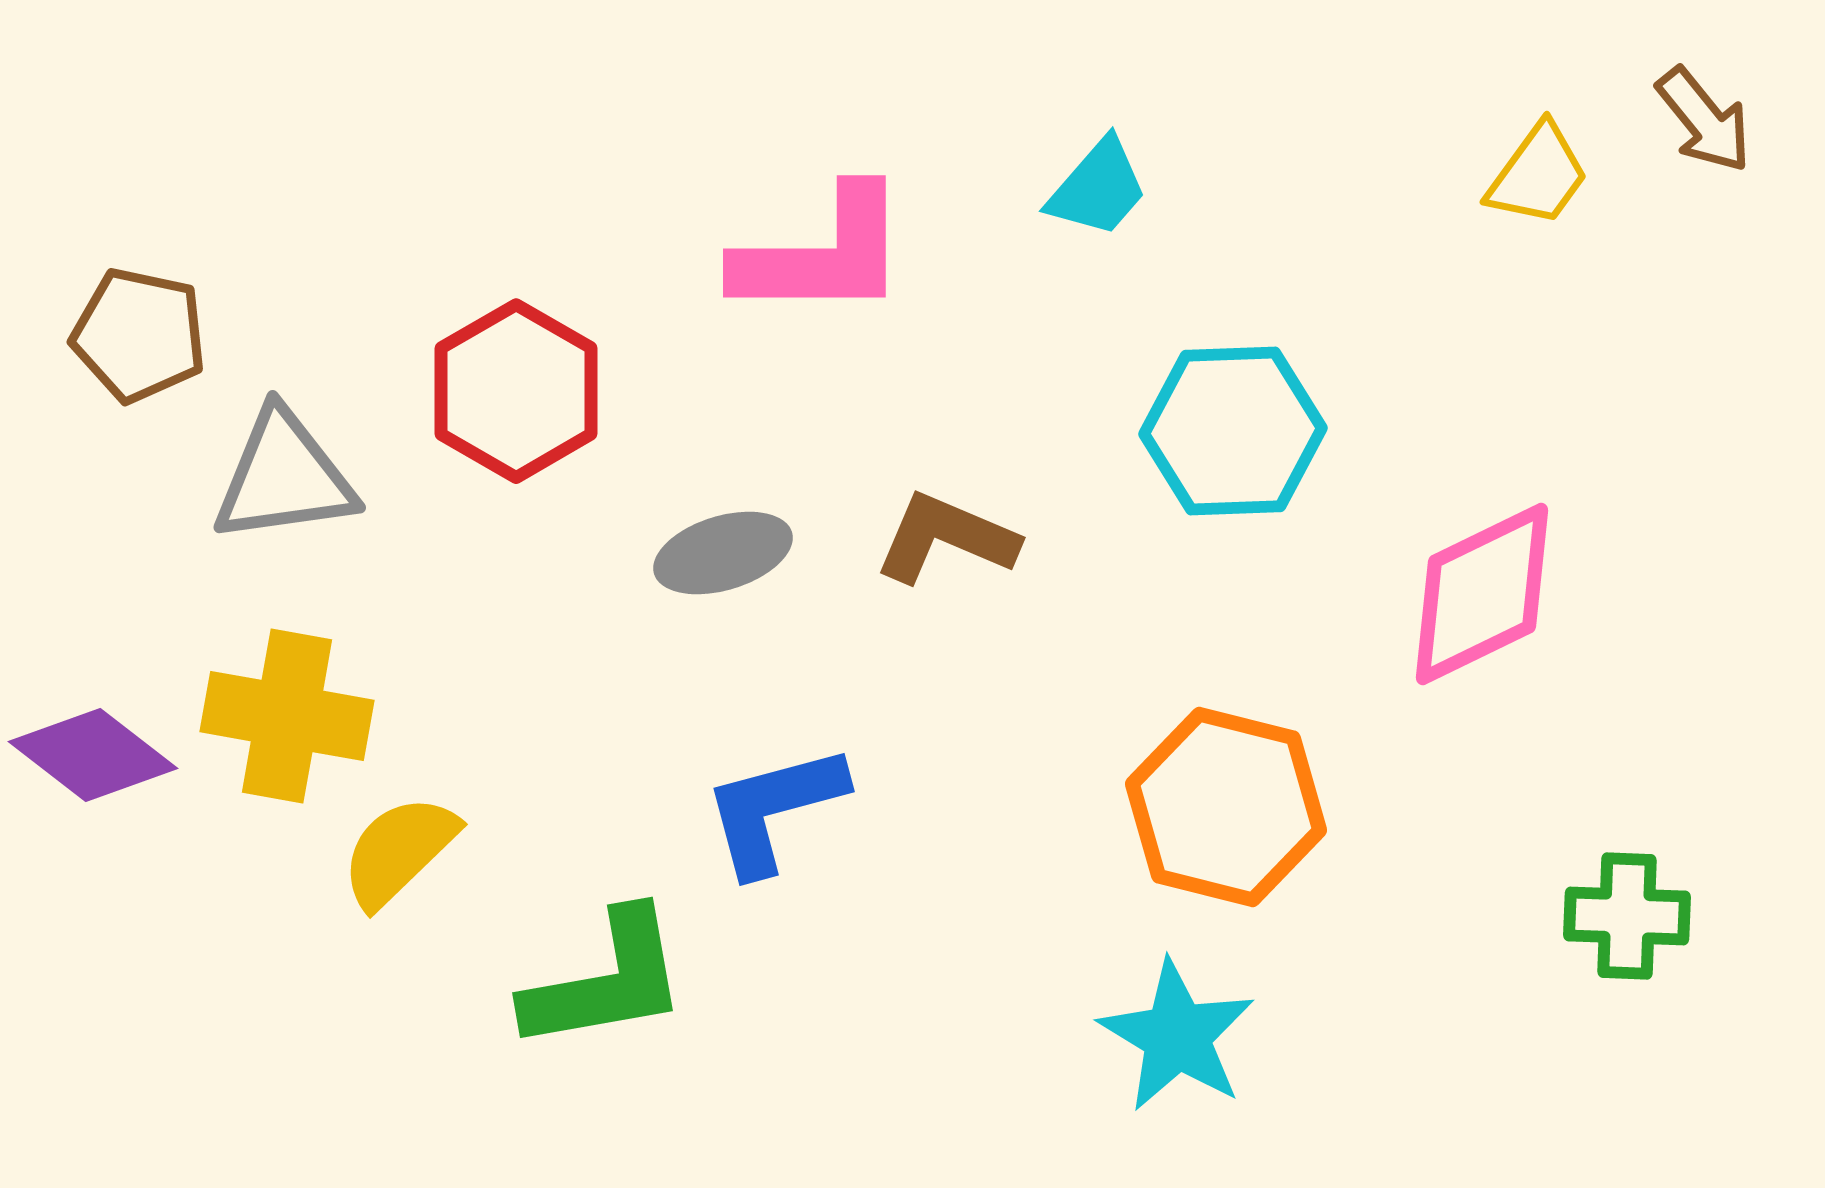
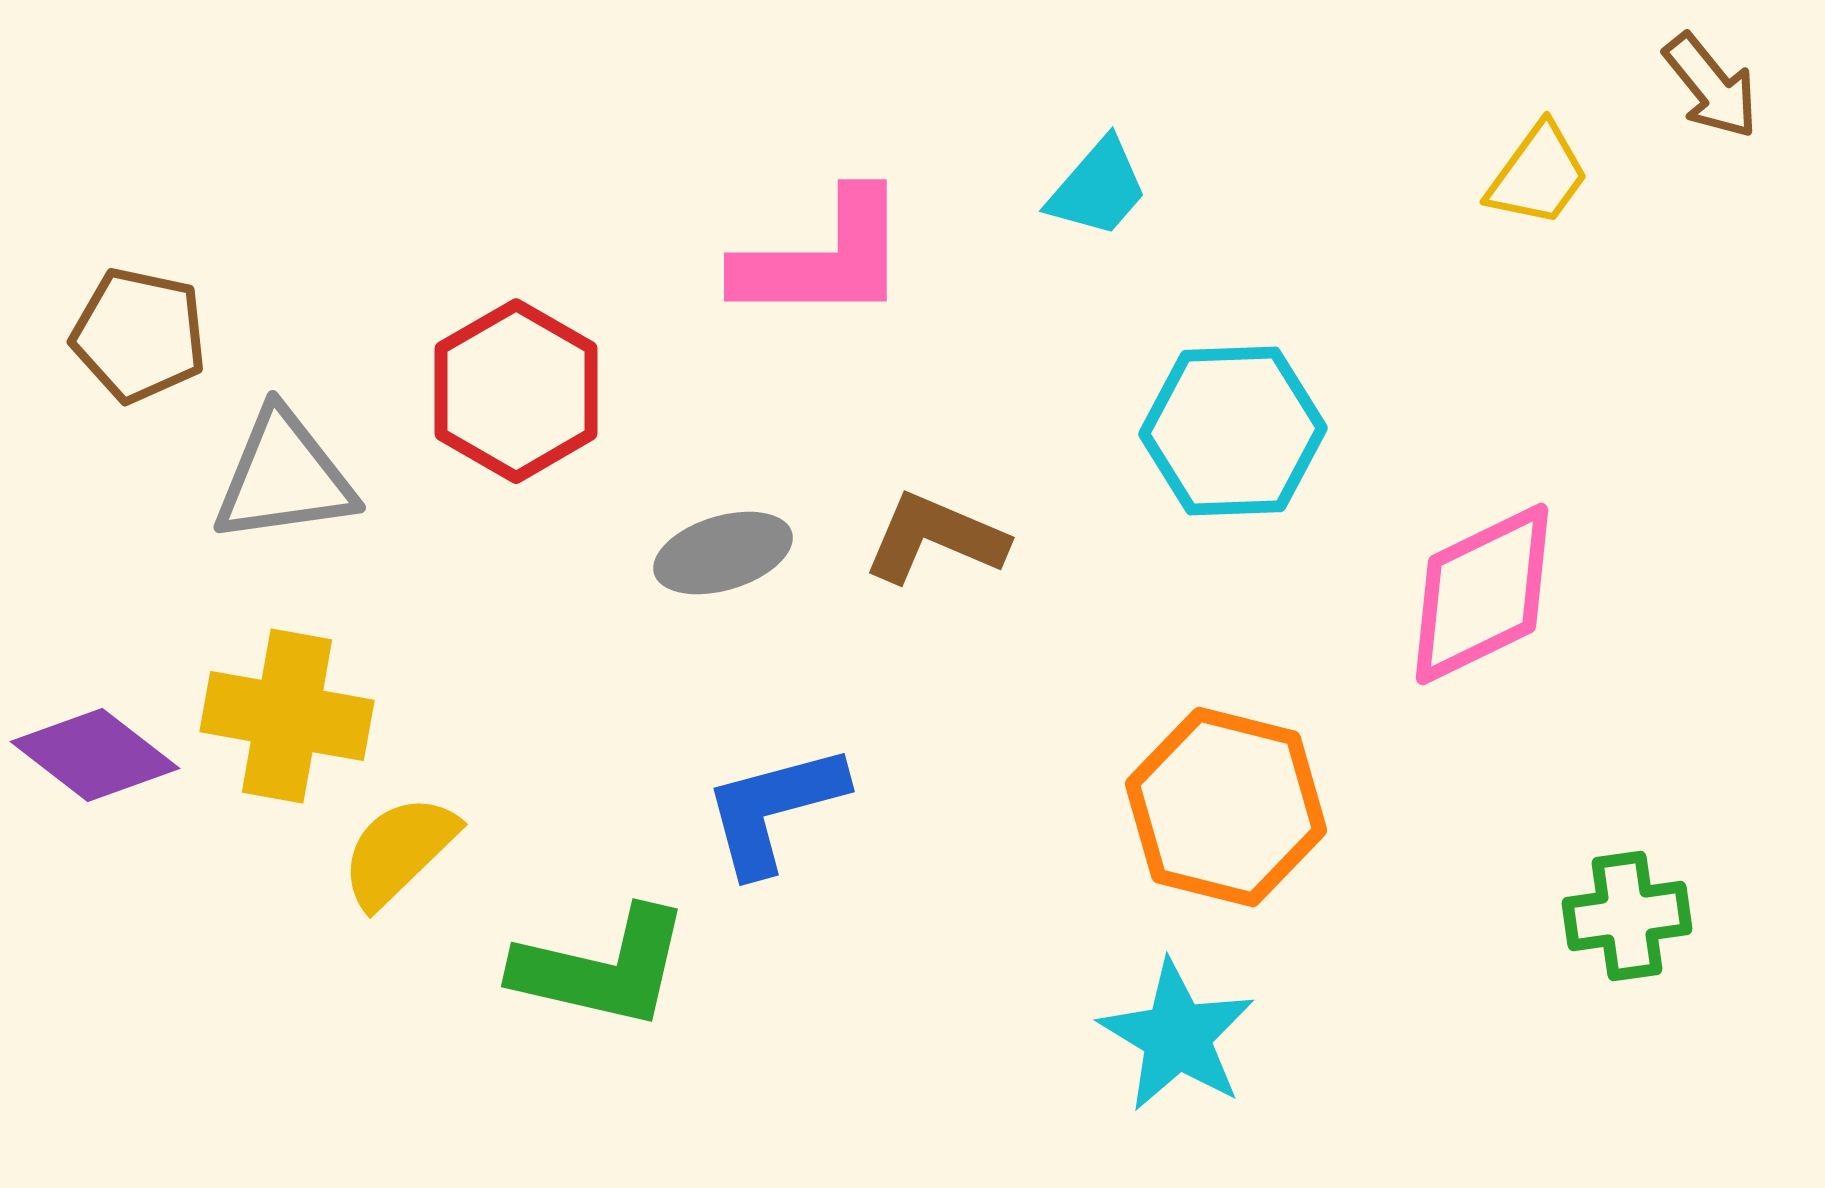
brown arrow: moved 7 px right, 34 px up
pink L-shape: moved 1 px right, 4 px down
brown L-shape: moved 11 px left
purple diamond: moved 2 px right
green cross: rotated 10 degrees counterclockwise
green L-shape: moved 4 px left, 13 px up; rotated 23 degrees clockwise
